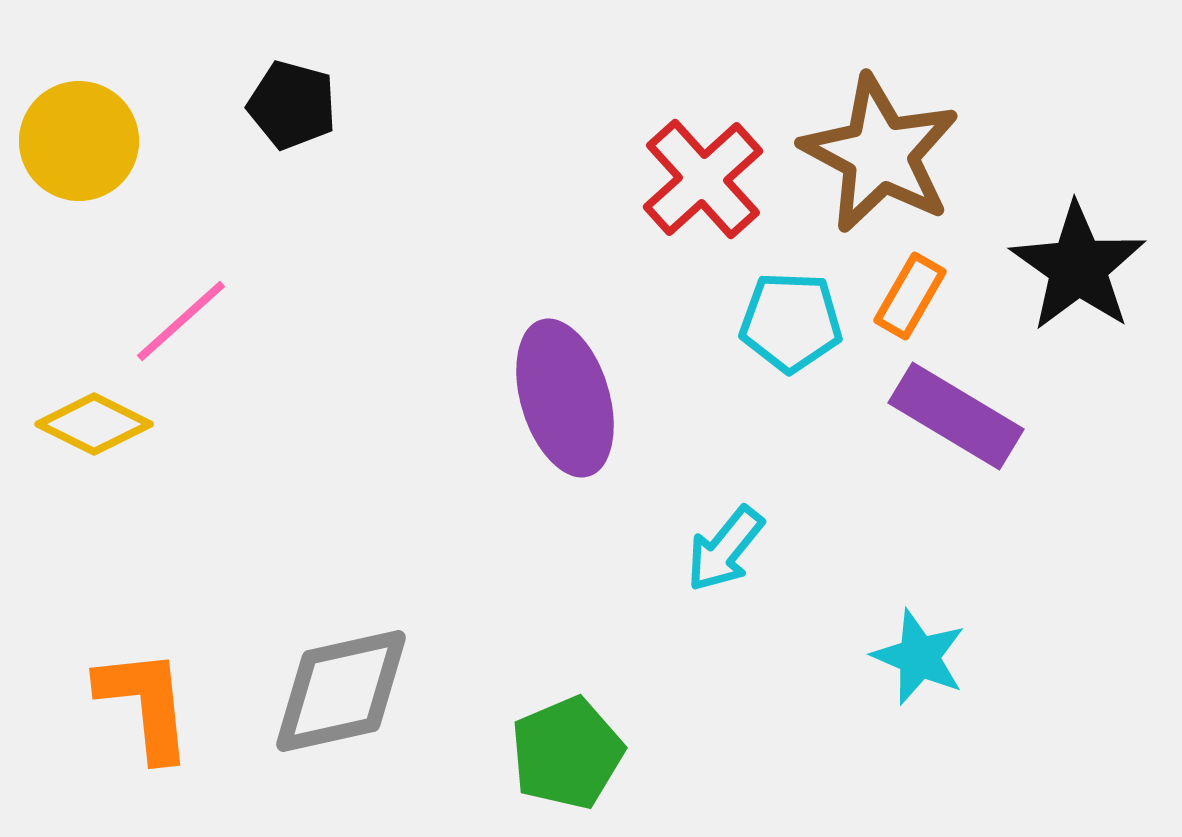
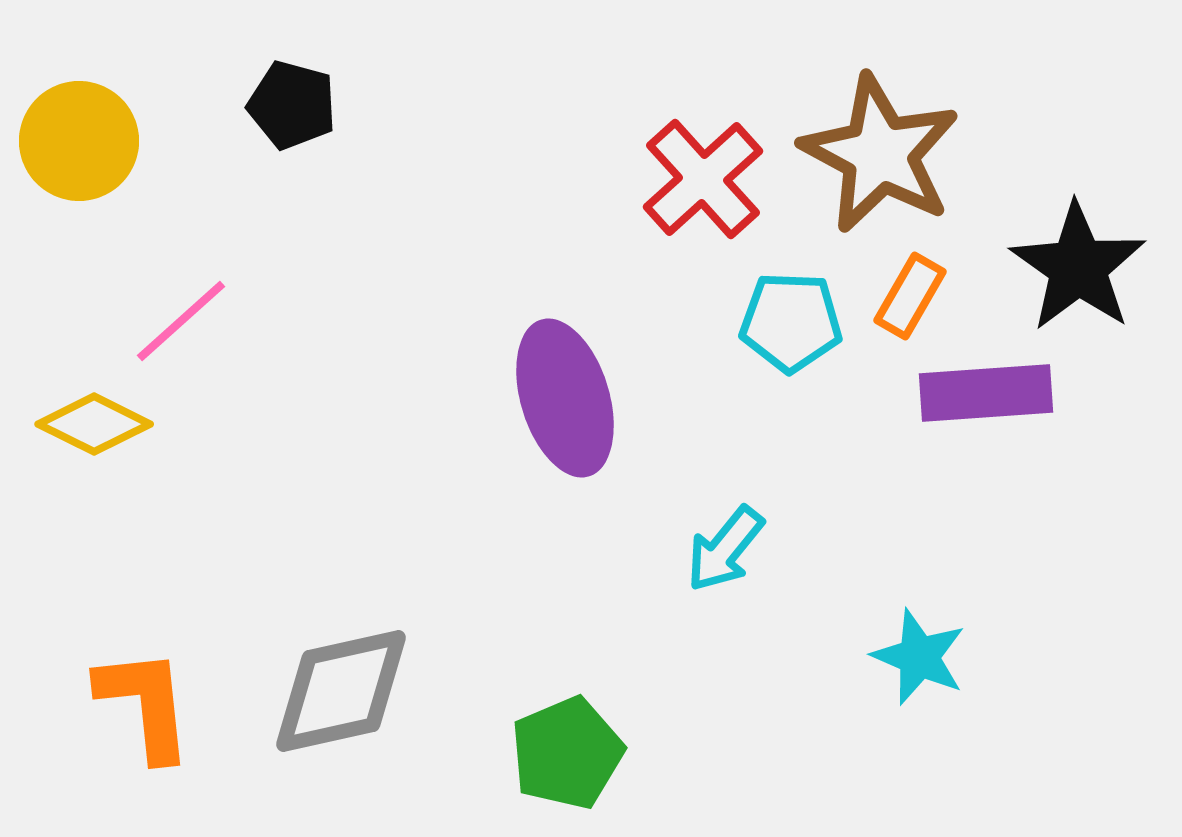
purple rectangle: moved 30 px right, 23 px up; rotated 35 degrees counterclockwise
